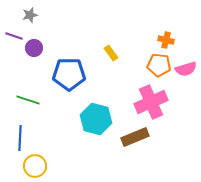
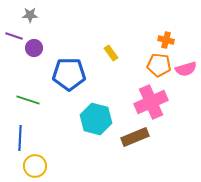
gray star: rotated 14 degrees clockwise
